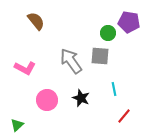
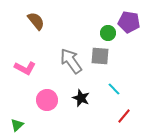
cyan line: rotated 32 degrees counterclockwise
